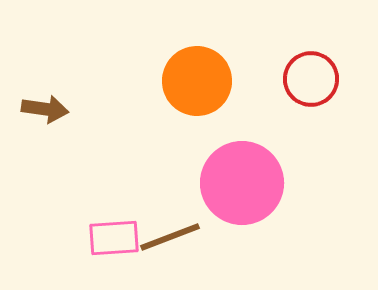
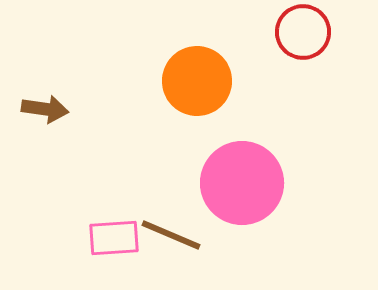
red circle: moved 8 px left, 47 px up
brown line: moved 1 px right, 2 px up; rotated 44 degrees clockwise
